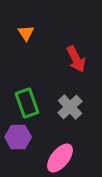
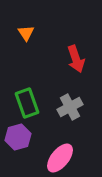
red arrow: rotated 8 degrees clockwise
gray cross: rotated 15 degrees clockwise
purple hexagon: rotated 15 degrees counterclockwise
